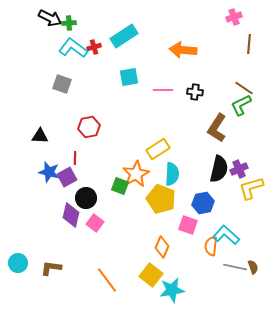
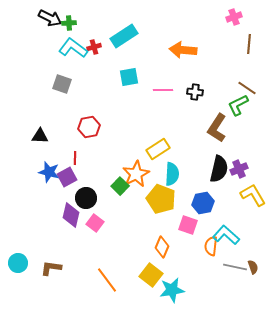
brown line at (244, 88): moved 3 px right
green L-shape at (241, 105): moved 3 px left
green square at (120, 186): rotated 24 degrees clockwise
yellow L-shape at (251, 188): moved 2 px right, 7 px down; rotated 76 degrees clockwise
